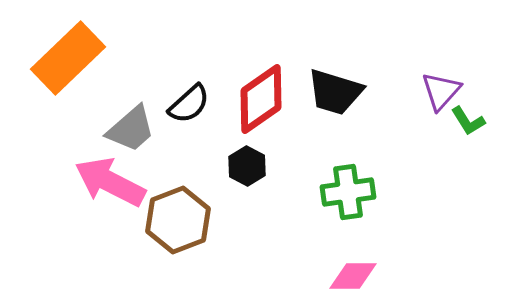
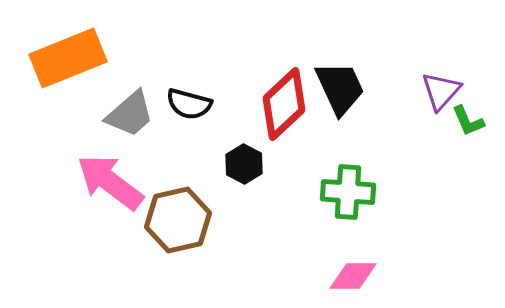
orange rectangle: rotated 22 degrees clockwise
black trapezoid: moved 5 px right, 4 px up; rotated 132 degrees counterclockwise
red diamond: moved 23 px right, 5 px down; rotated 8 degrees counterclockwise
black semicircle: rotated 57 degrees clockwise
green L-shape: rotated 9 degrees clockwise
gray trapezoid: moved 1 px left, 15 px up
black hexagon: moved 3 px left, 2 px up
pink arrow: rotated 10 degrees clockwise
green cross: rotated 12 degrees clockwise
brown hexagon: rotated 8 degrees clockwise
